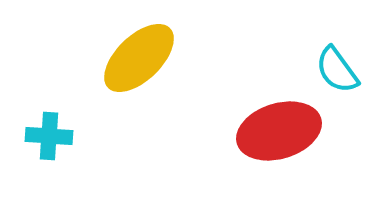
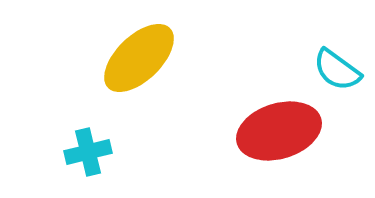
cyan semicircle: rotated 18 degrees counterclockwise
cyan cross: moved 39 px right, 16 px down; rotated 18 degrees counterclockwise
